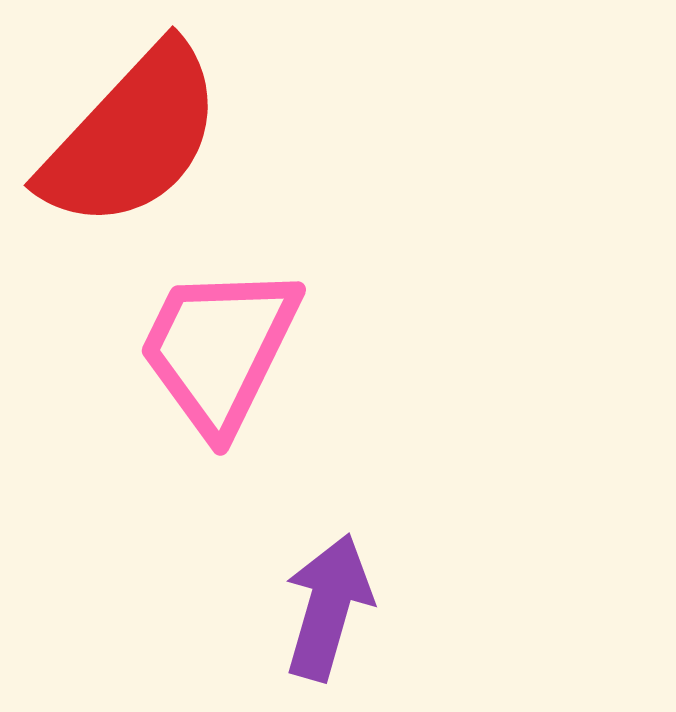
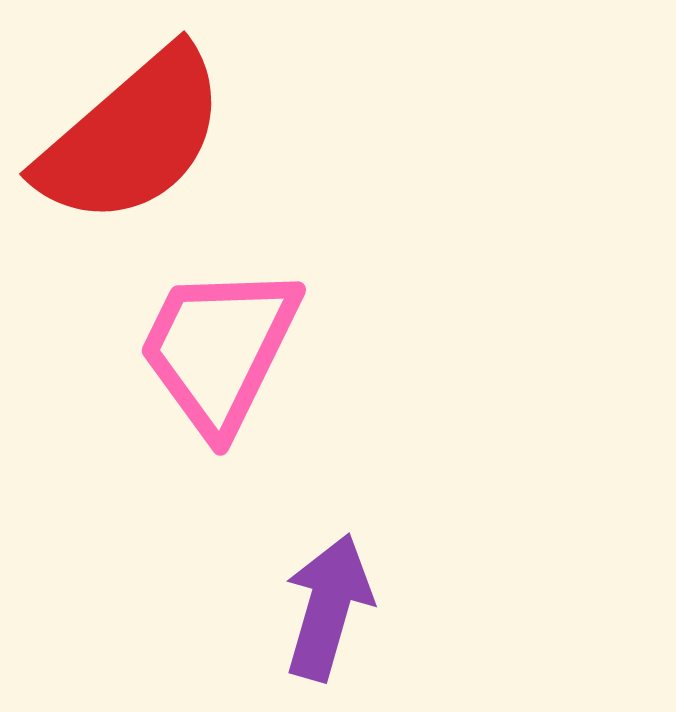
red semicircle: rotated 6 degrees clockwise
